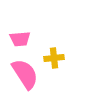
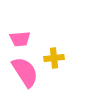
pink semicircle: moved 2 px up
